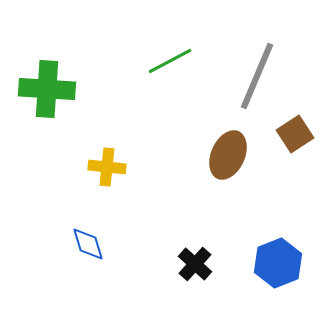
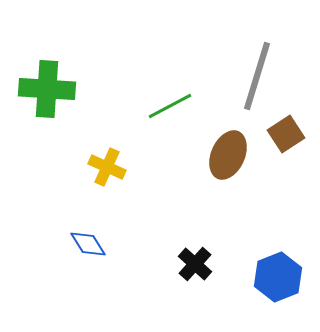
green line: moved 45 px down
gray line: rotated 6 degrees counterclockwise
brown square: moved 9 px left
yellow cross: rotated 18 degrees clockwise
blue diamond: rotated 15 degrees counterclockwise
blue hexagon: moved 14 px down
